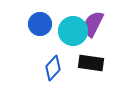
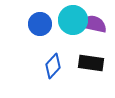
purple semicircle: rotated 76 degrees clockwise
cyan circle: moved 11 px up
blue diamond: moved 2 px up
